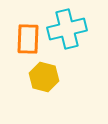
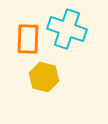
cyan cross: rotated 33 degrees clockwise
